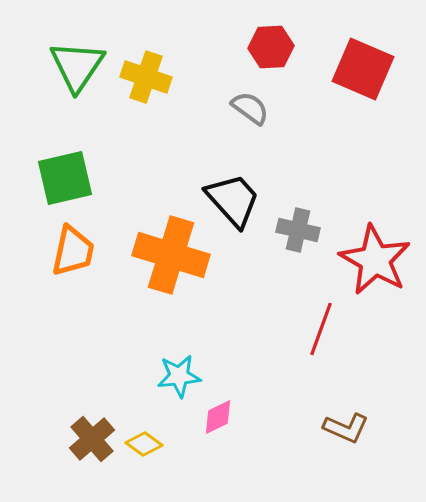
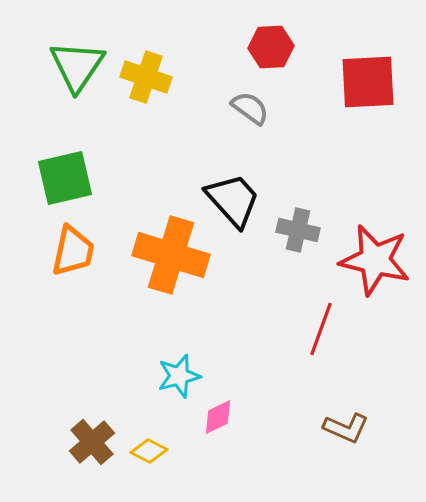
red square: moved 5 px right, 13 px down; rotated 26 degrees counterclockwise
red star: rotated 16 degrees counterclockwise
cyan star: rotated 9 degrees counterclockwise
brown cross: moved 3 px down
yellow diamond: moved 5 px right, 7 px down; rotated 9 degrees counterclockwise
